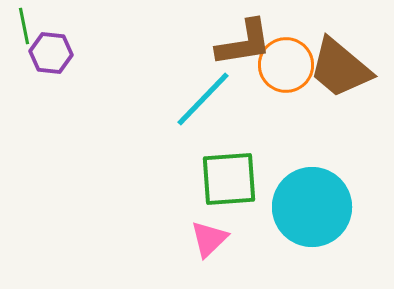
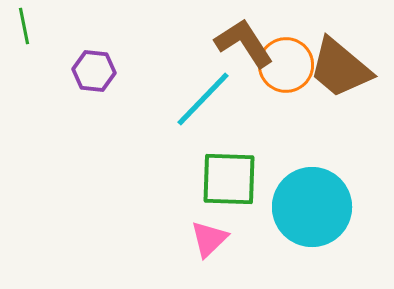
brown L-shape: rotated 114 degrees counterclockwise
purple hexagon: moved 43 px right, 18 px down
green square: rotated 6 degrees clockwise
